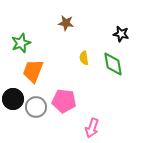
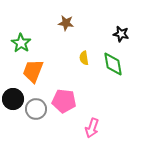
green star: rotated 18 degrees counterclockwise
gray circle: moved 2 px down
